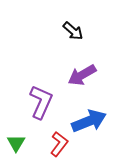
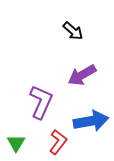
blue arrow: moved 2 px right; rotated 12 degrees clockwise
red L-shape: moved 1 px left, 2 px up
